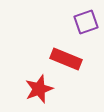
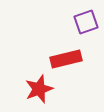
red rectangle: rotated 36 degrees counterclockwise
